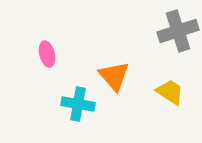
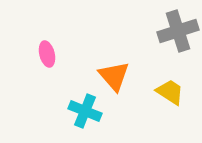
cyan cross: moved 7 px right, 7 px down; rotated 12 degrees clockwise
